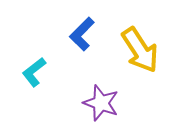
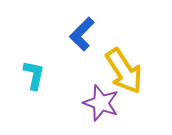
yellow arrow: moved 16 px left, 21 px down
cyan L-shape: moved 3 px down; rotated 140 degrees clockwise
